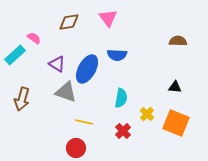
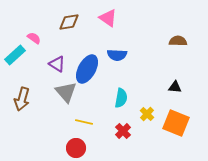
pink triangle: rotated 18 degrees counterclockwise
gray triangle: rotated 30 degrees clockwise
